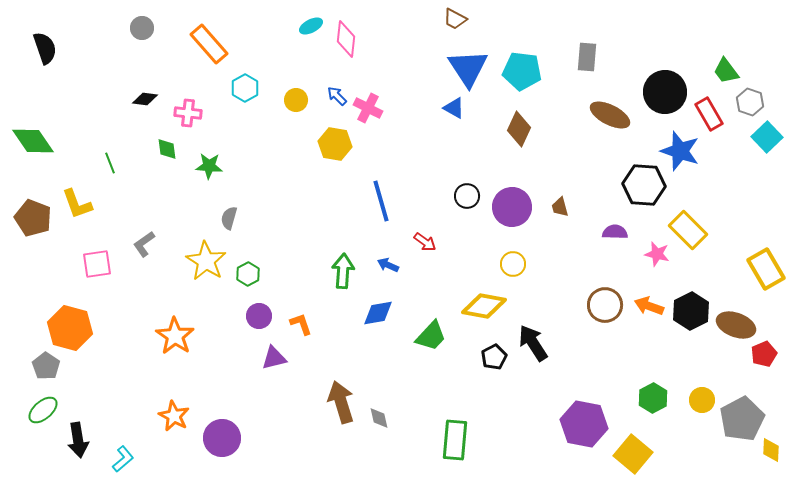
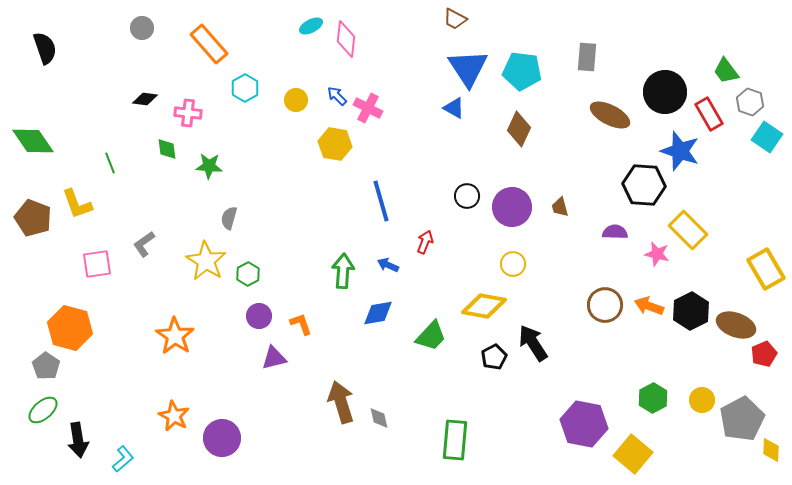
cyan square at (767, 137): rotated 12 degrees counterclockwise
red arrow at (425, 242): rotated 105 degrees counterclockwise
